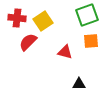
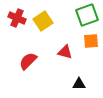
red cross: rotated 18 degrees clockwise
red semicircle: moved 19 px down
